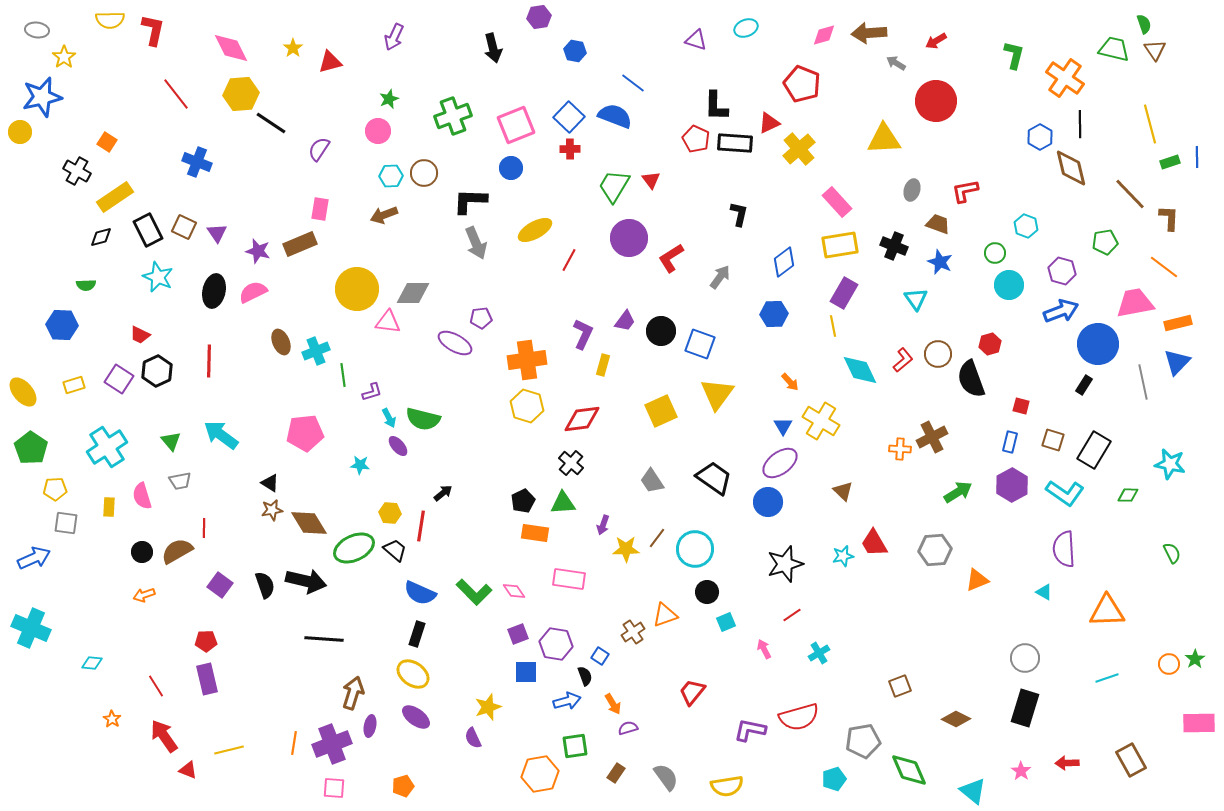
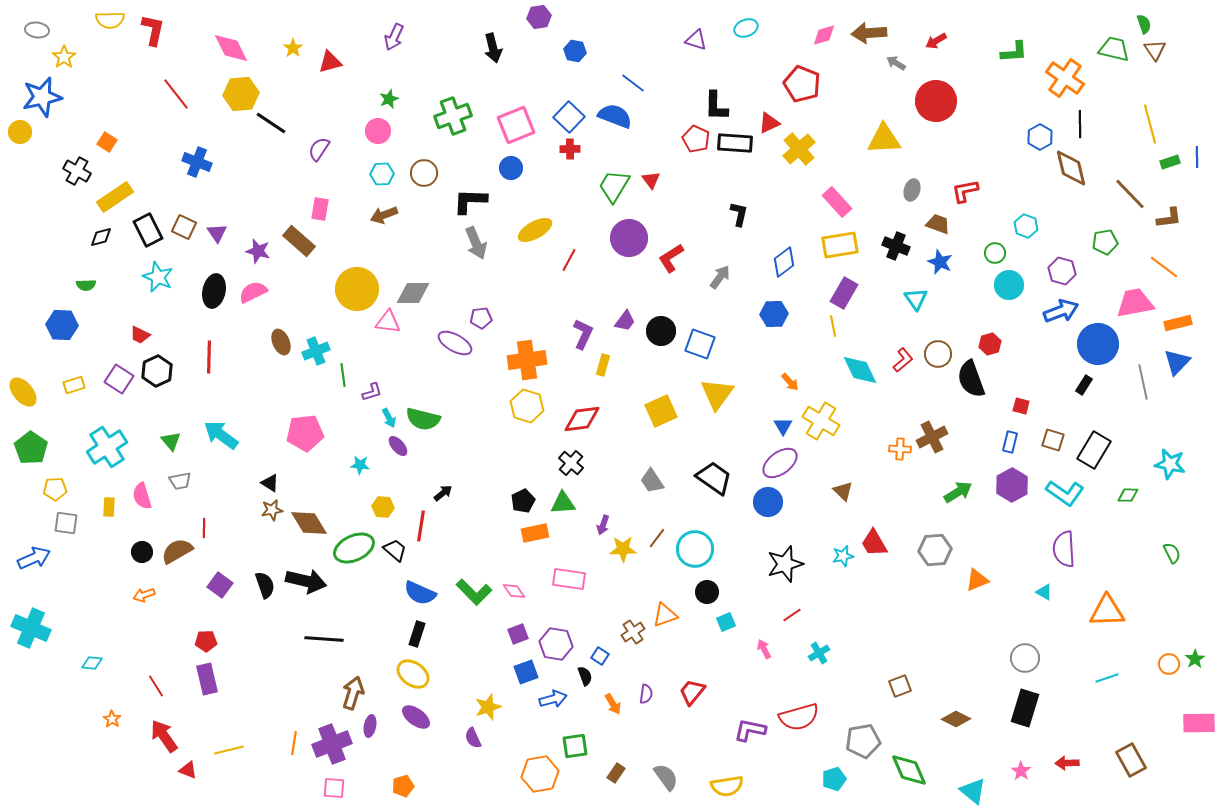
green L-shape at (1014, 55): moved 3 px up; rotated 72 degrees clockwise
cyan hexagon at (391, 176): moved 9 px left, 2 px up
brown L-shape at (1169, 218): rotated 80 degrees clockwise
brown rectangle at (300, 244): moved 1 px left, 3 px up; rotated 64 degrees clockwise
black cross at (894, 246): moved 2 px right
red line at (209, 361): moved 4 px up
yellow hexagon at (390, 513): moved 7 px left, 6 px up
orange rectangle at (535, 533): rotated 20 degrees counterclockwise
yellow star at (626, 549): moved 3 px left
blue square at (526, 672): rotated 20 degrees counterclockwise
blue arrow at (567, 701): moved 14 px left, 2 px up
purple semicircle at (628, 728): moved 18 px right, 34 px up; rotated 114 degrees clockwise
